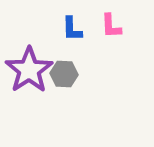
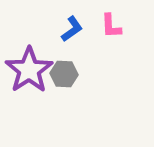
blue L-shape: rotated 124 degrees counterclockwise
